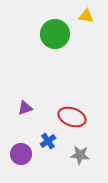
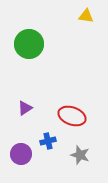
green circle: moved 26 px left, 10 px down
purple triangle: rotated 14 degrees counterclockwise
red ellipse: moved 1 px up
blue cross: rotated 21 degrees clockwise
gray star: rotated 12 degrees clockwise
